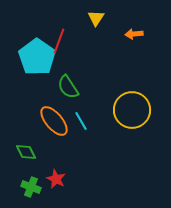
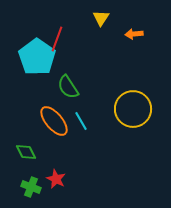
yellow triangle: moved 5 px right
red line: moved 2 px left, 2 px up
yellow circle: moved 1 px right, 1 px up
